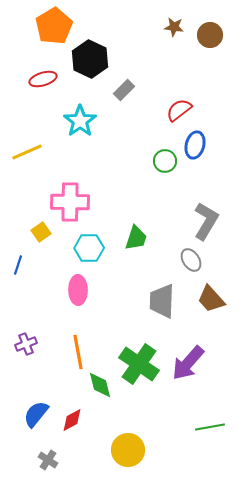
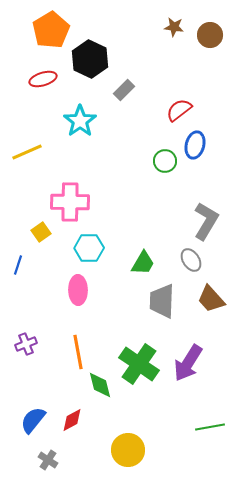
orange pentagon: moved 3 px left, 4 px down
green trapezoid: moved 7 px right, 25 px down; rotated 12 degrees clockwise
purple arrow: rotated 9 degrees counterclockwise
blue semicircle: moved 3 px left, 6 px down
